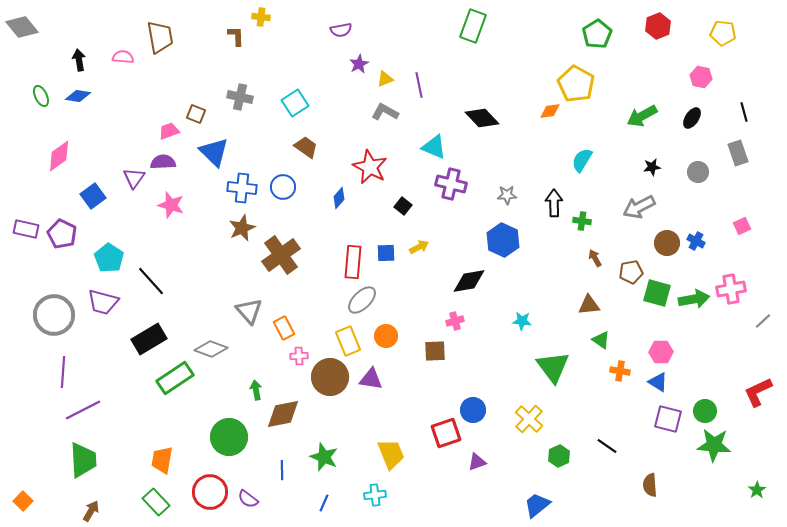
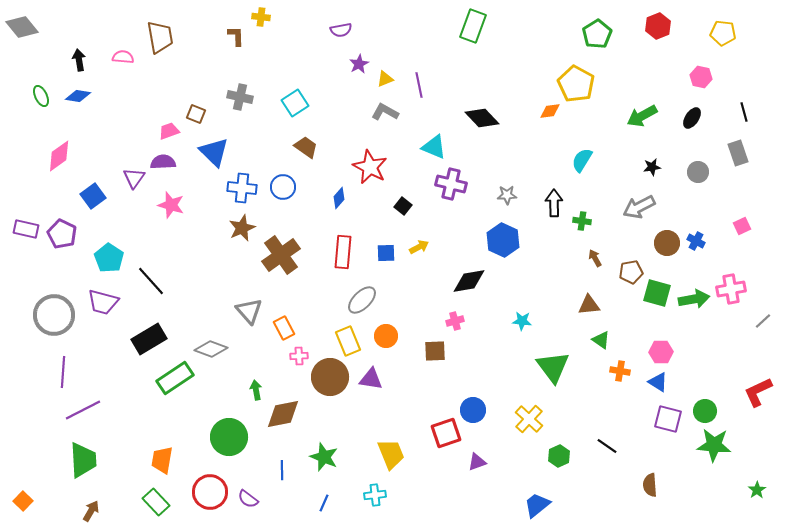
red rectangle at (353, 262): moved 10 px left, 10 px up
